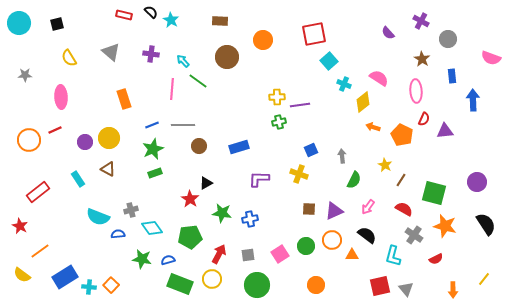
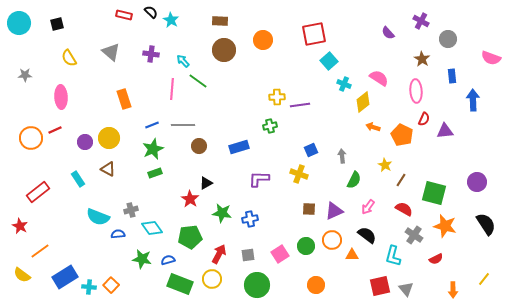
brown circle at (227, 57): moved 3 px left, 7 px up
green cross at (279, 122): moved 9 px left, 4 px down
orange circle at (29, 140): moved 2 px right, 2 px up
